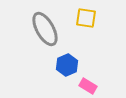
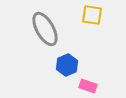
yellow square: moved 6 px right, 3 px up
pink rectangle: rotated 12 degrees counterclockwise
